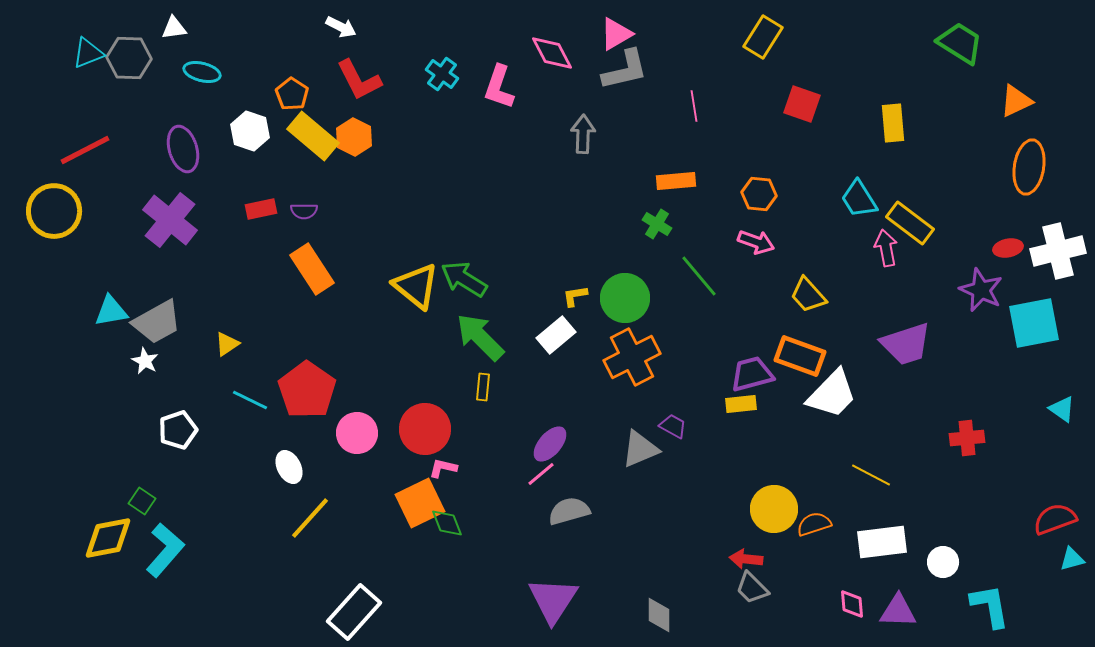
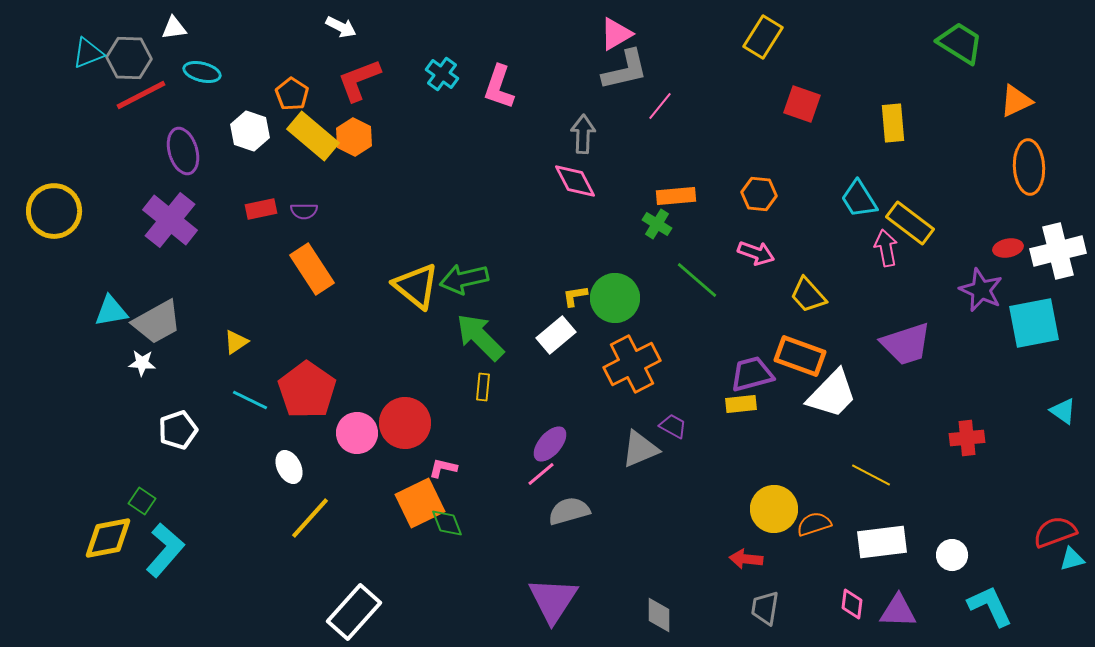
pink diamond at (552, 53): moved 23 px right, 128 px down
red L-shape at (359, 80): rotated 96 degrees clockwise
pink line at (694, 106): moved 34 px left; rotated 48 degrees clockwise
purple ellipse at (183, 149): moved 2 px down
red line at (85, 150): moved 56 px right, 55 px up
orange ellipse at (1029, 167): rotated 12 degrees counterclockwise
orange rectangle at (676, 181): moved 15 px down
pink arrow at (756, 242): moved 11 px down
green line at (699, 276): moved 2 px left, 4 px down; rotated 9 degrees counterclockwise
green arrow at (464, 279): rotated 45 degrees counterclockwise
green circle at (625, 298): moved 10 px left
yellow triangle at (227, 344): moved 9 px right, 2 px up
orange cross at (632, 357): moved 7 px down
white star at (145, 361): moved 3 px left, 2 px down; rotated 24 degrees counterclockwise
cyan triangle at (1062, 409): moved 1 px right, 2 px down
red circle at (425, 429): moved 20 px left, 6 px up
red semicircle at (1055, 519): moved 13 px down
white circle at (943, 562): moved 9 px right, 7 px up
gray trapezoid at (752, 588): moved 13 px right, 20 px down; rotated 54 degrees clockwise
pink diamond at (852, 604): rotated 12 degrees clockwise
cyan L-shape at (990, 606): rotated 15 degrees counterclockwise
